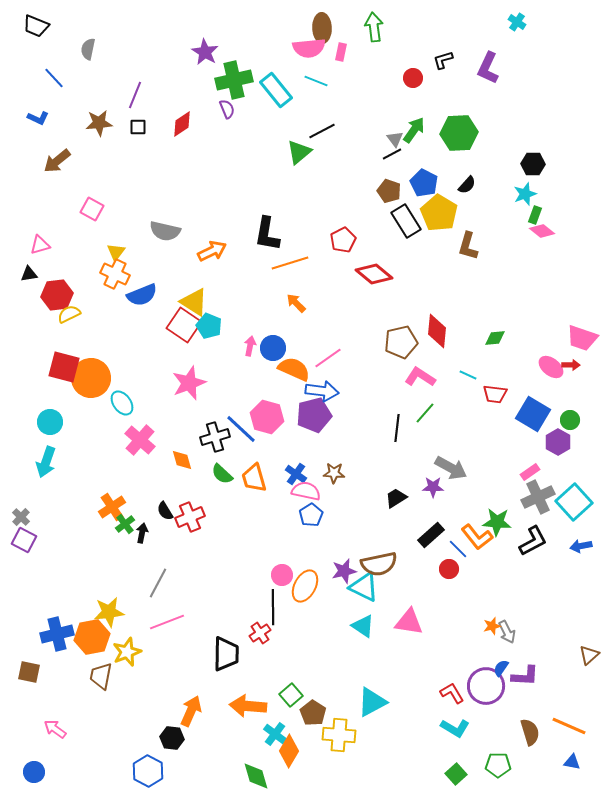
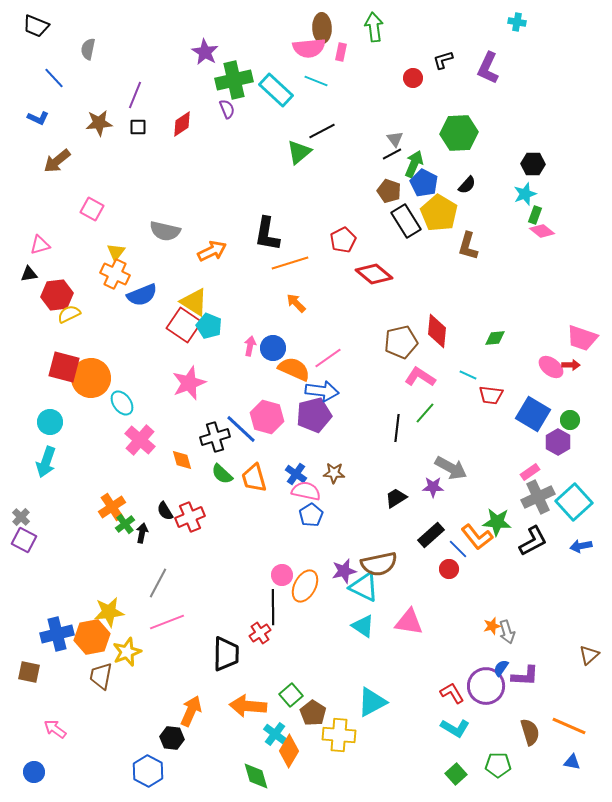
cyan cross at (517, 22): rotated 24 degrees counterclockwise
cyan rectangle at (276, 90): rotated 8 degrees counterclockwise
green arrow at (414, 130): moved 34 px down; rotated 12 degrees counterclockwise
red trapezoid at (495, 394): moved 4 px left, 1 px down
gray arrow at (507, 632): rotated 10 degrees clockwise
